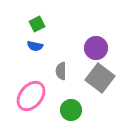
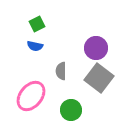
gray square: moved 1 px left
